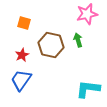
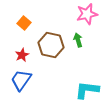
orange square: rotated 24 degrees clockwise
cyan L-shape: moved 1 px left, 1 px down
